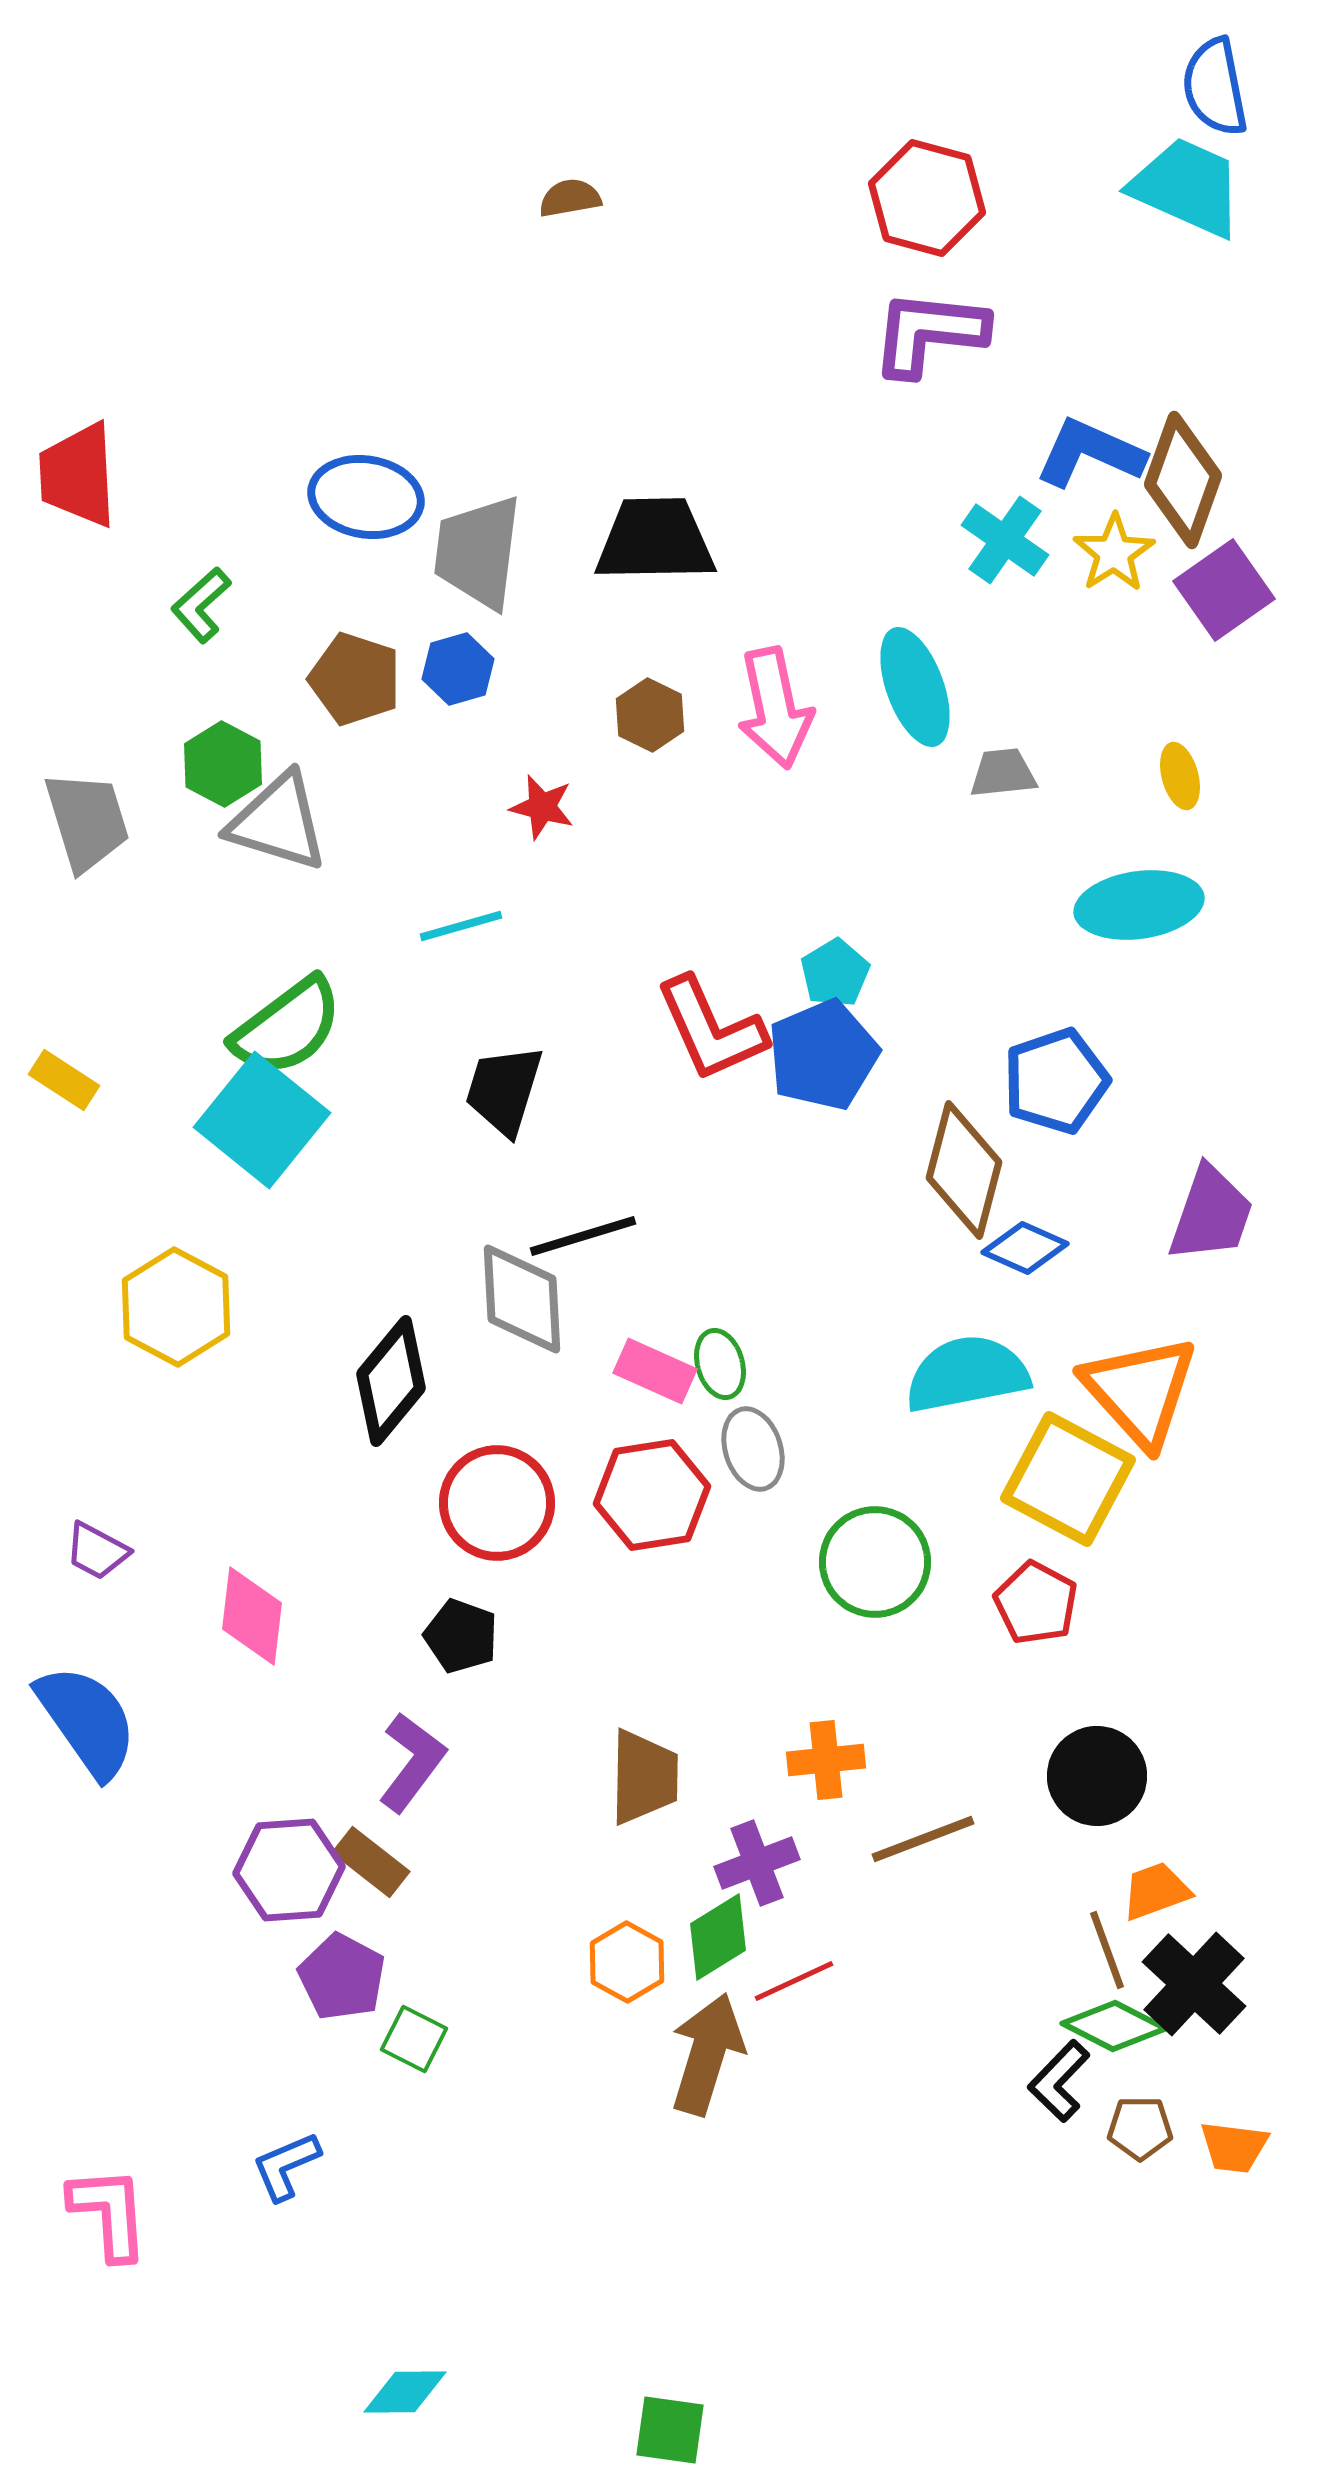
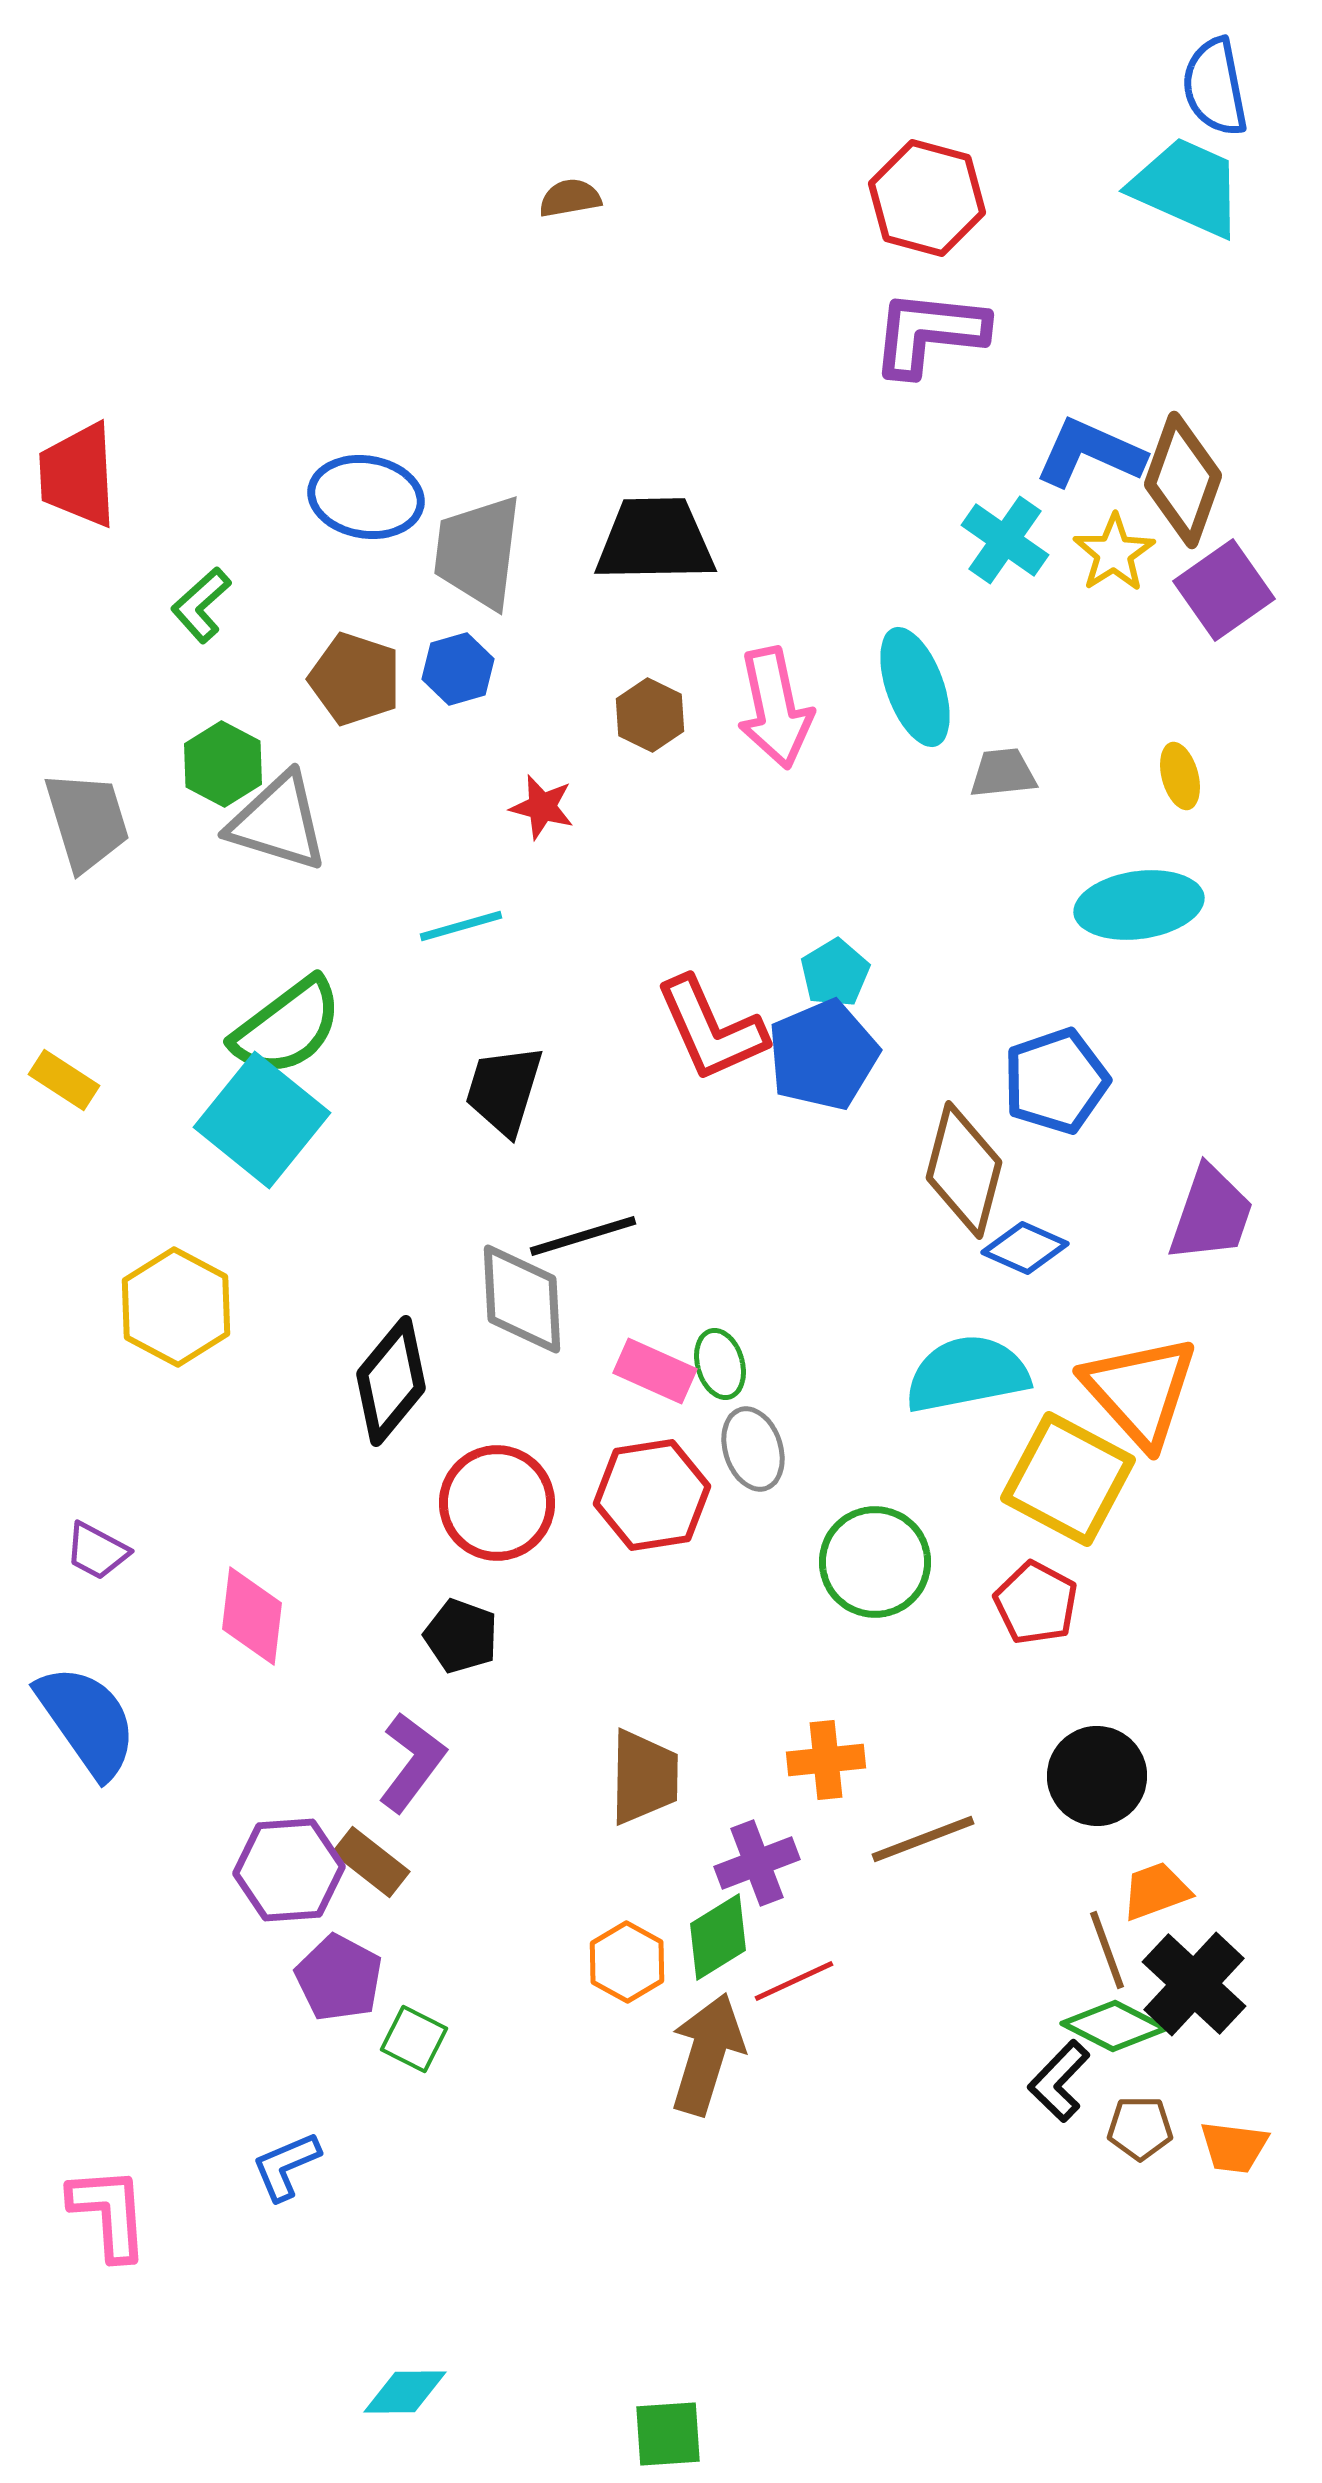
purple pentagon at (342, 1977): moved 3 px left, 1 px down
green square at (670, 2430): moved 2 px left, 4 px down; rotated 12 degrees counterclockwise
